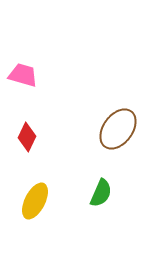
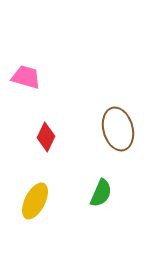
pink trapezoid: moved 3 px right, 2 px down
brown ellipse: rotated 51 degrees counterclockwise
red diamond: moved 19 px right
